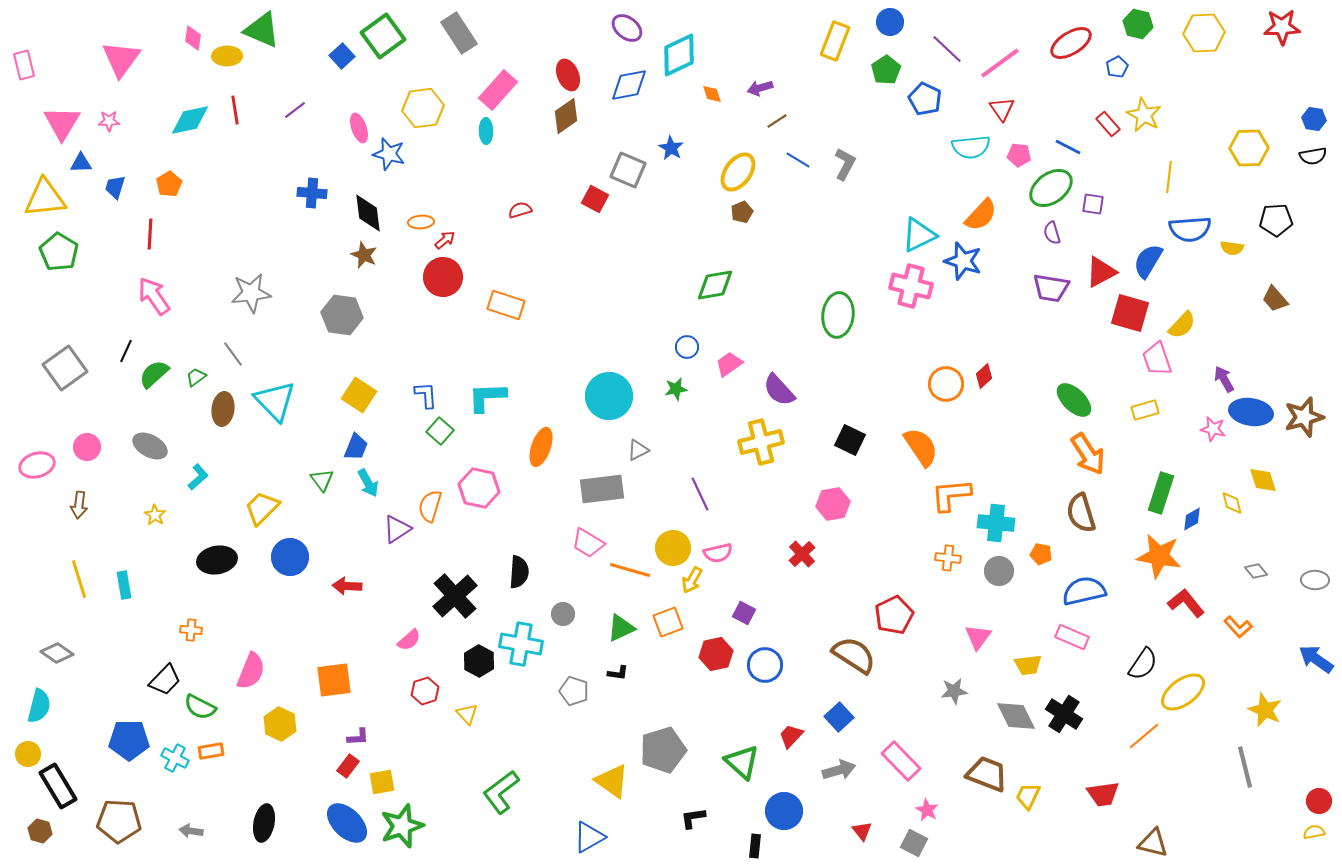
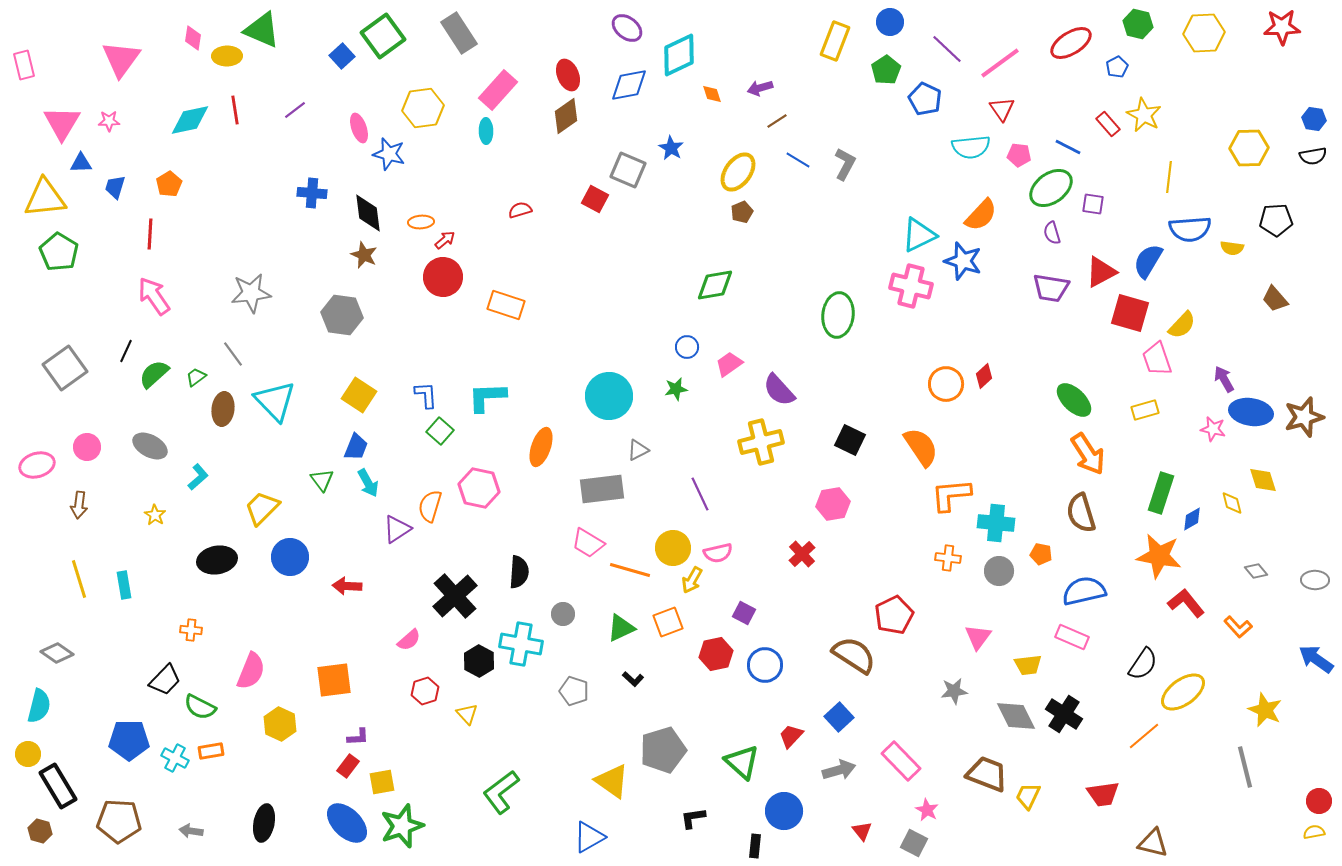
black L-shape at (618, 673): moved 15 px right, 6 px down; rotated 35 degrees clockwise
